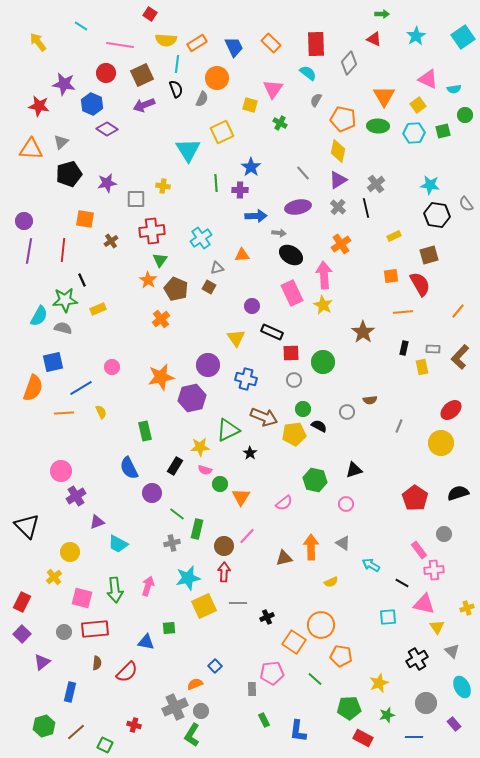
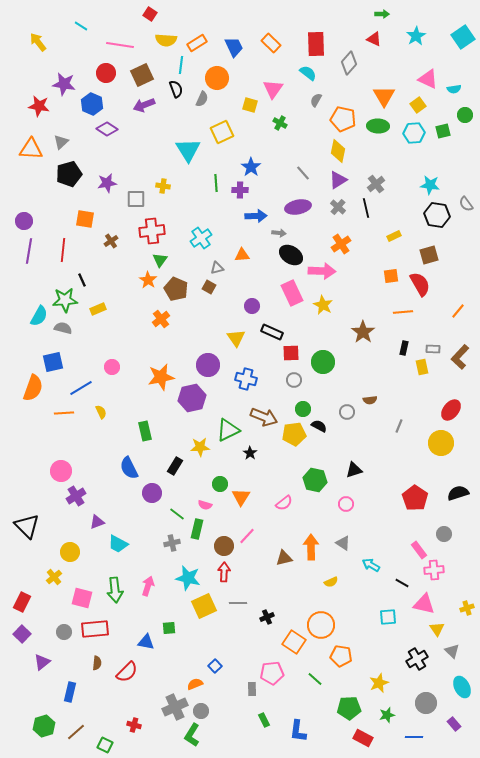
cyan line at (177, 64): moved 4 px right, 1 px down
pink arrow at (324, 275): moved 2 px left, 4 px up; rotated 96 degrees clockwise
red ellipse at (451, 410): rotated 10 degrees counterclockwise
pink semicircle at (205, 470): moved 35 px down
cyan star at (188, 578): rotated 25 degrees clockwise
yellow triangle at (437, 627): moved 2 px down
